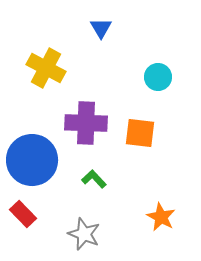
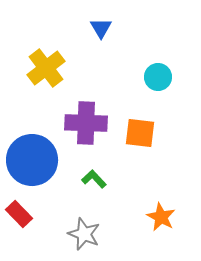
yellow cross: rotated 24 degrees clockwise
red rectangle: moved 4 px left
